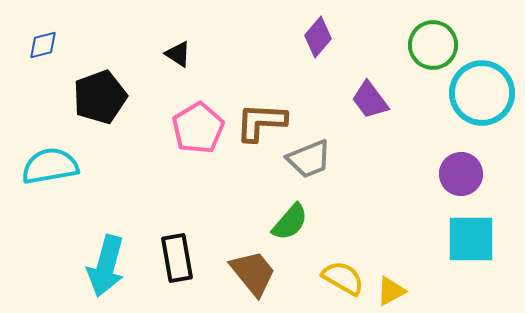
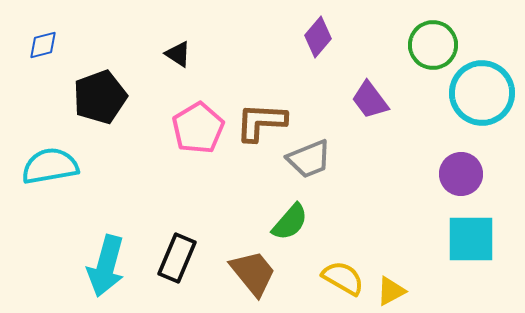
black rectangle: rotated 33 degrees clockwise
